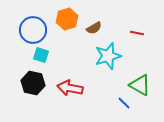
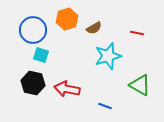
red arrow: moved 3 px left, 1 px down
blue line: moved 19 px left, 3 px down; rotated 24 degrees counterclockwise
